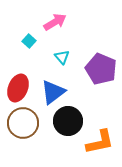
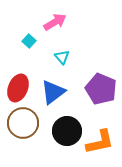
purple pentagon: moved 20 px down
black circle: moved 1 px left, 10 px down
